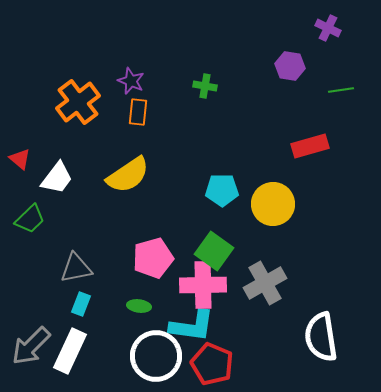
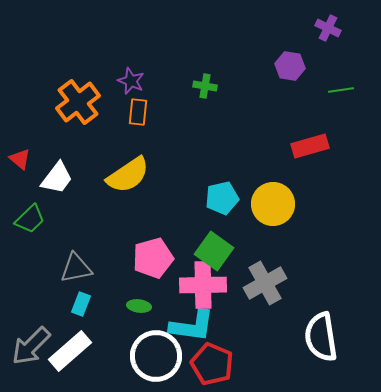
cyan pentagon: moved 8 px down; rotated 12 degrees counterclockwise
white rectangle: rotated 24 degrees clockwise
